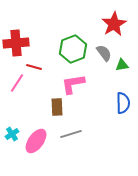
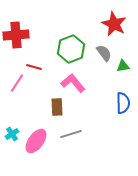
red star: rotated 15 degrees counterclockwise
red cross: moved 8 px up
green hexagon: moved 2 px left
green triangle: moved 1 px right, 1 px down
pink L-shape: moved 1 px up; rotated 60 degrees clockwise
